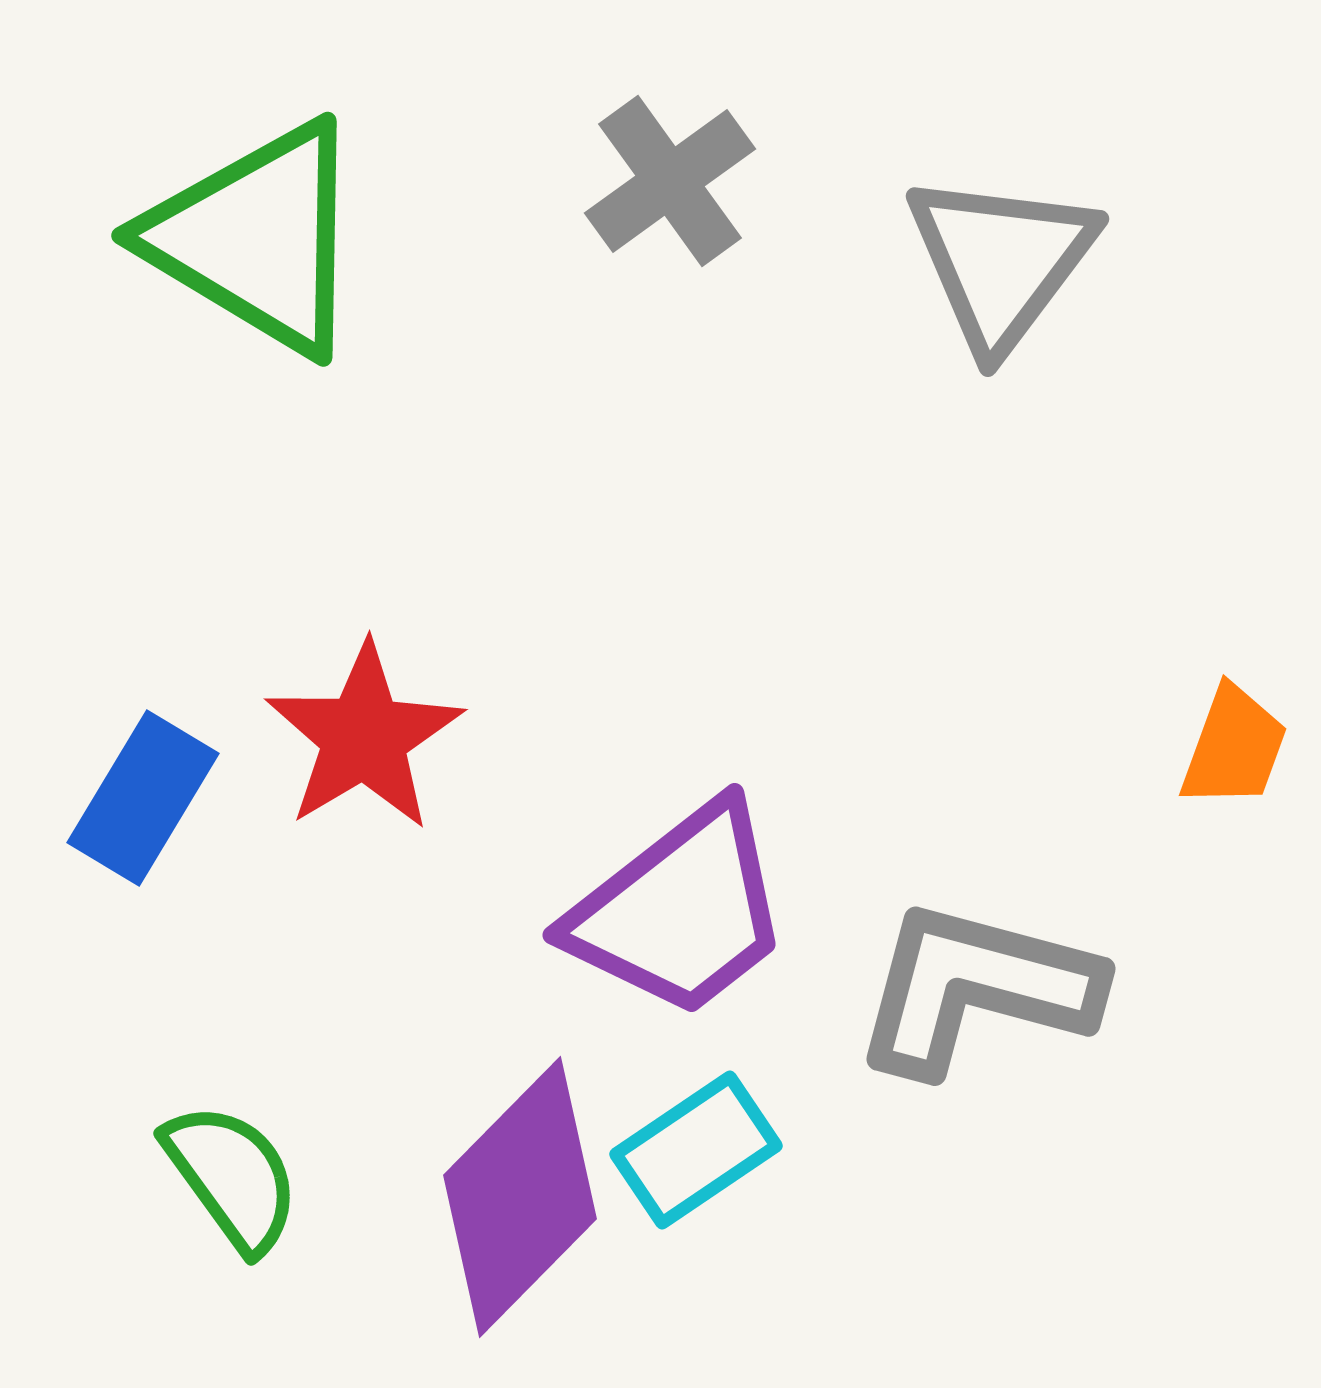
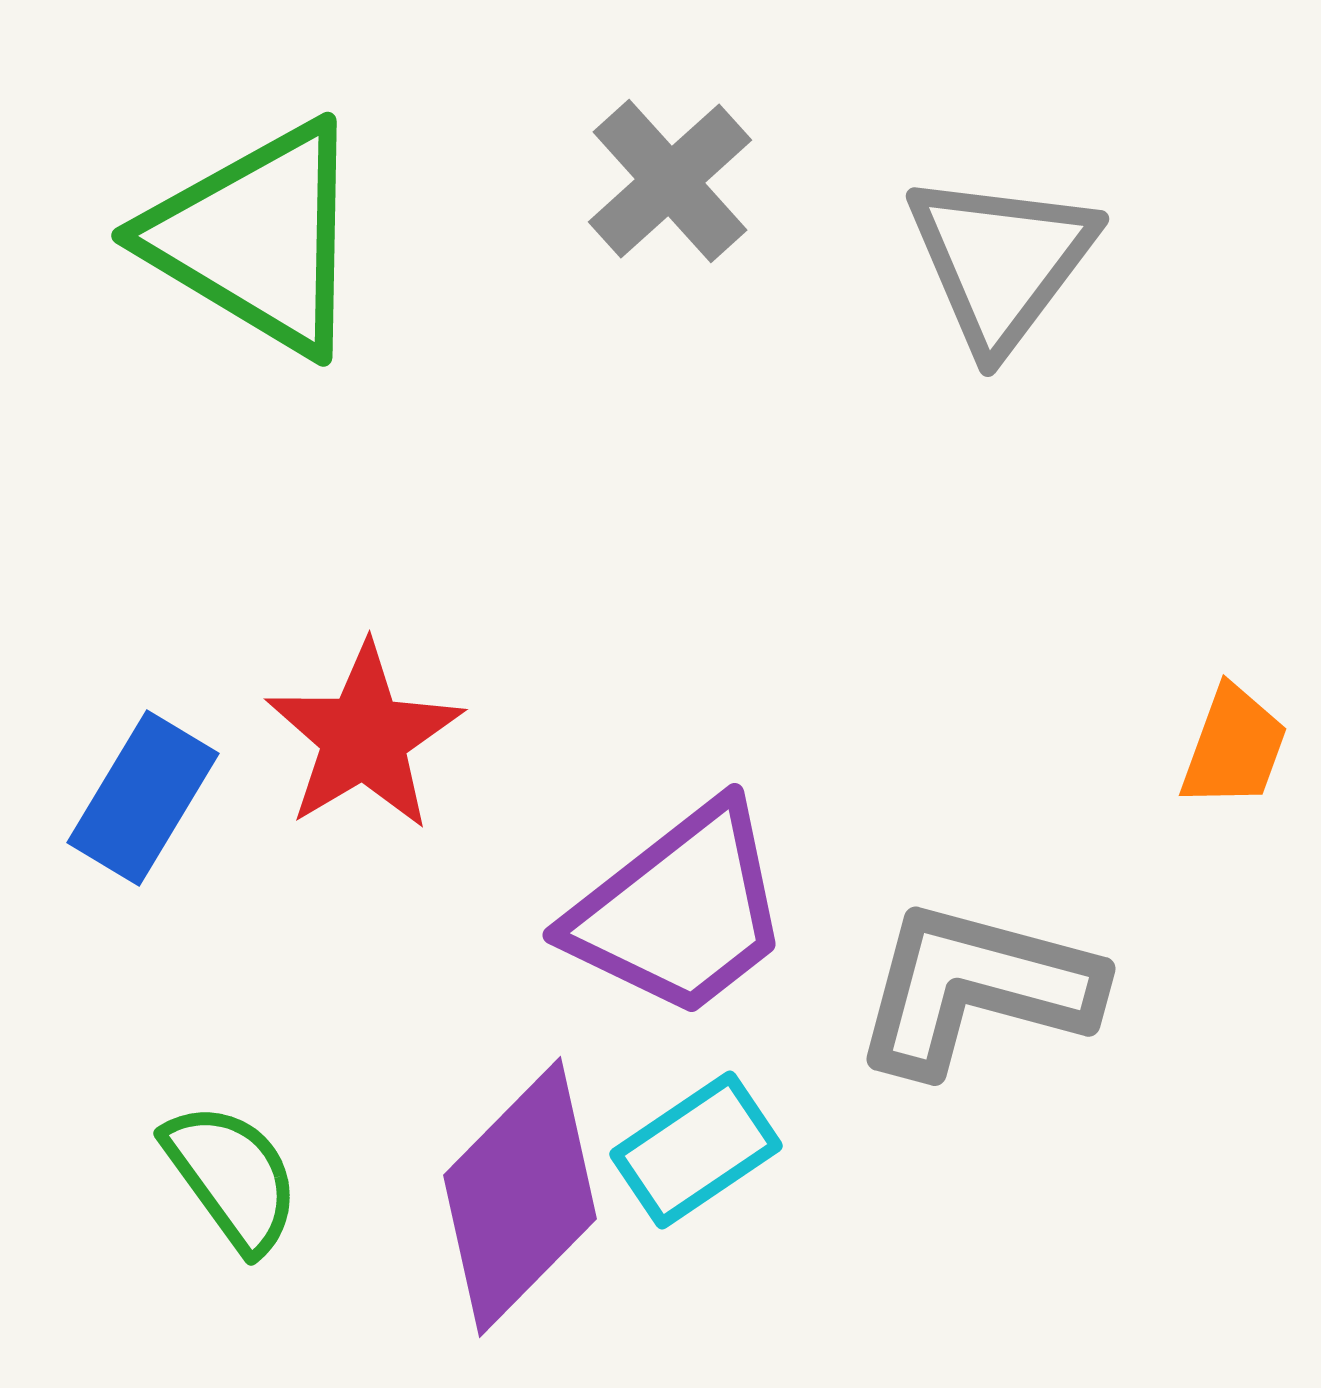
gray cross: rotated 6 degrees counterclockwise
